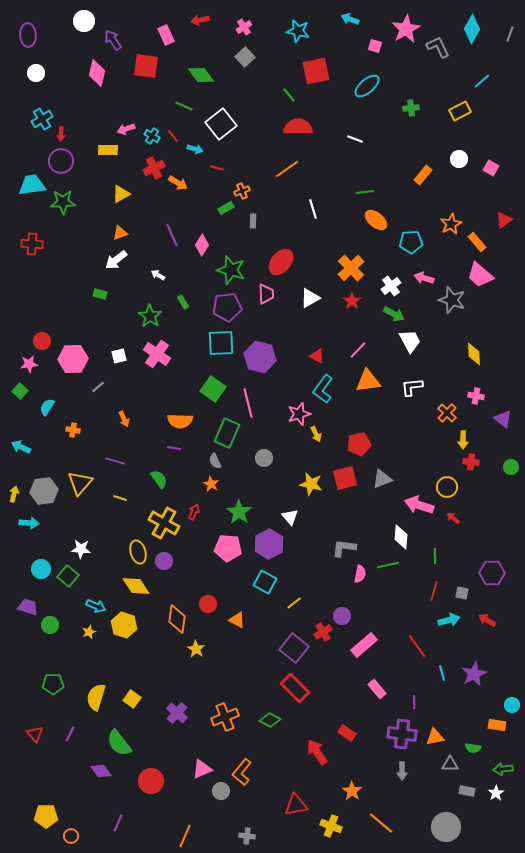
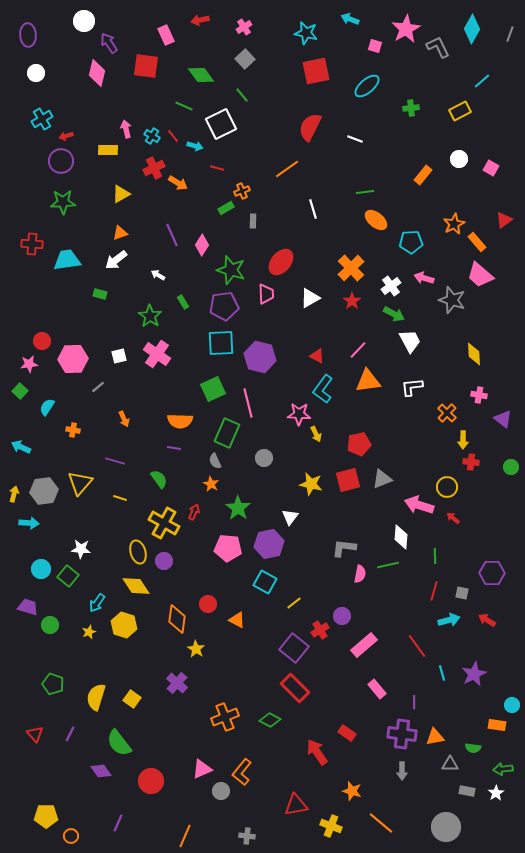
cyan star at (298, 31): moved 8 px right, 2 px down
purple arrow at (113, 40): moved 4 px left, 3 px down
gray square at (245, 57): moved 2 px down
green line at (289, 95): moved 47 px left
white square at (221, 124): rotated 12 degrees clockwise
red semicircle at (298, 127): moved 12 px right; rotated 64 degrees counterclockwise
pink arrow at (126, 129): rotated 96 degrees clockwise
red arrow at (61, 134): moved 5 px right, 2 px down; rotated 72 degrees clockwise
cyan arrow at (195, 149): moved 3 px up
cyan trapezoid at (32, 185): moved 35 px right, 75 px down
orange star at (451, 224): moved 3 px right
purple pentagon at (227, 307): moved 3 px left, 1 px up
green square at (213, 389): rotated 30 degrees clockwise
pink cross at (476, 396): moved 3 px right, 1 px up
pink star at (299, 414): rotated 20 degrees clockwise
red square at (345, 478): moved 3 px right, 2 px down
green star at (239, 512): moved 1 px left, 4 px up
white triangle at (290, 517): rotated 18 degrees clockwise
purple hexagon at (269, 544): rotated 16 degrees clockwise
cyan arrow at (96, 606): moved 1 px right, 3 px up; rotated 102 degrees clockwise
red cross at (323, 632): moved 3 px left, 2 px up
green pentagon at (53, 684): rotated 20 degrees clockwise
purple cross at (177, 713): moved 30 px up
orange star at (352, 791): rotated 18 degrees counterclockwise
